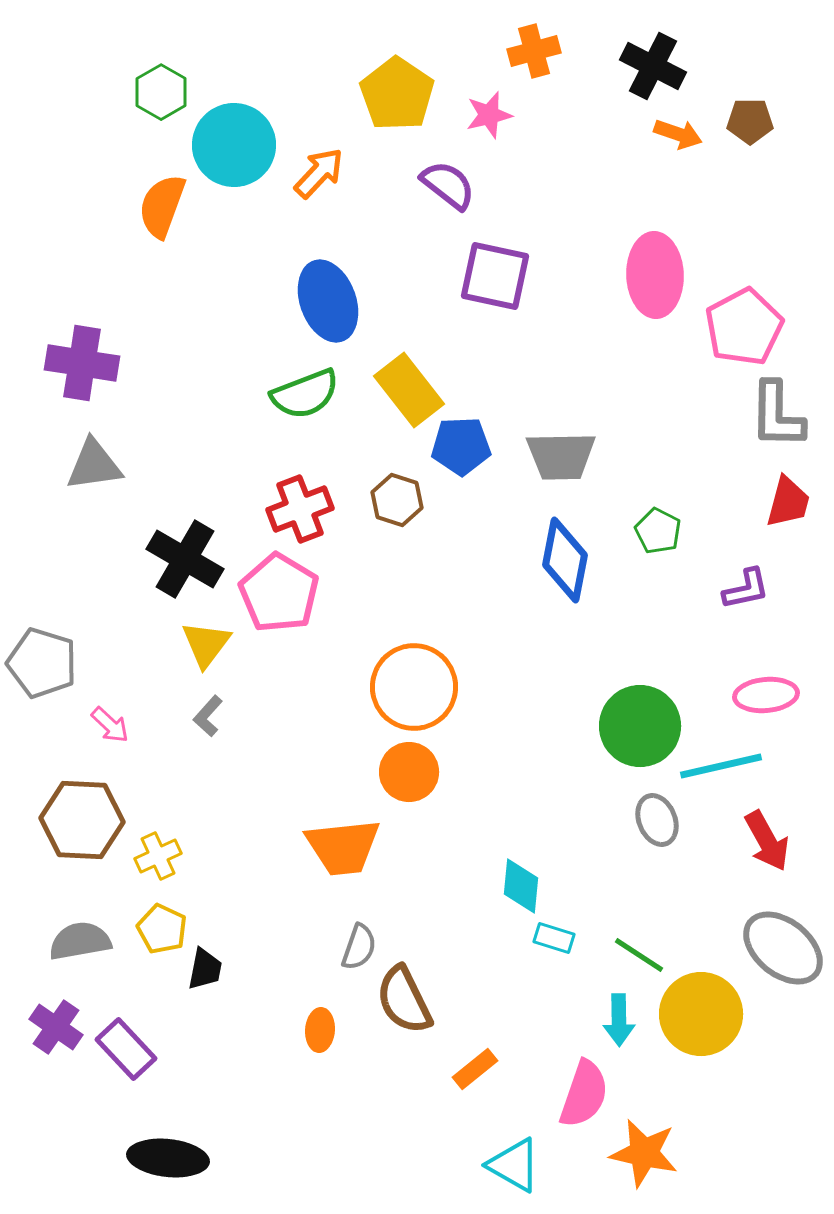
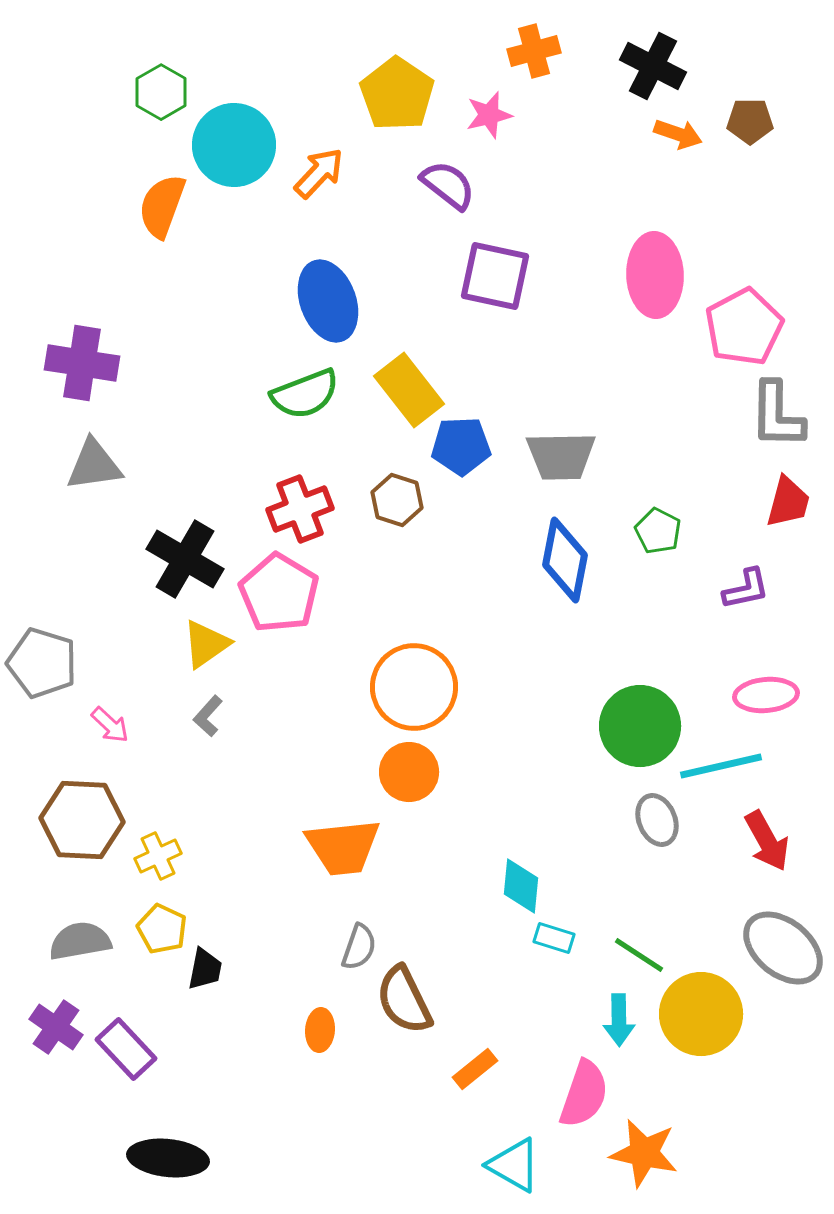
yellow triangle at (206, 644): rotated 18 degrees clockwise
